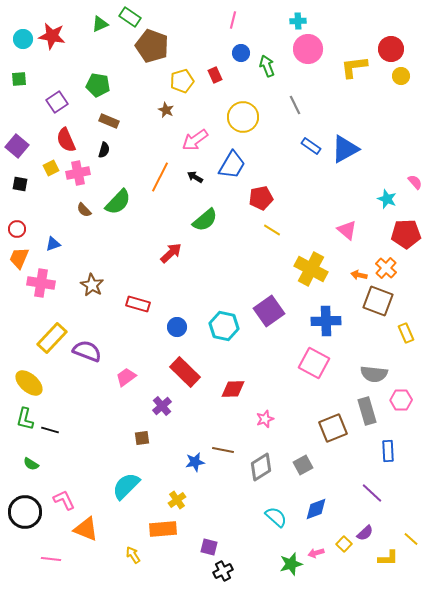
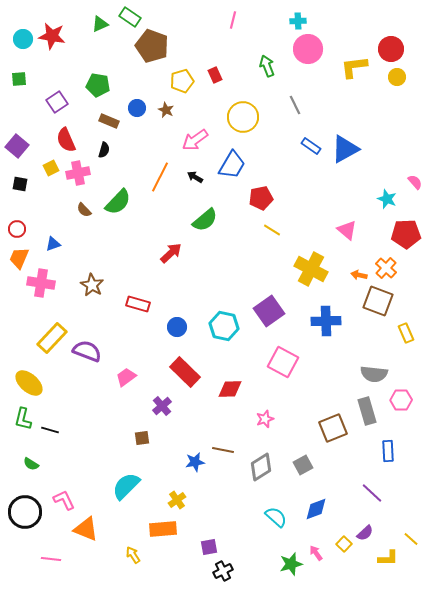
blue circle at (241, 53): moved 104 px left, 55 px down
yellow circle at (401, 76): moved 4 px left, 1 px down
pink square at (314, 363): moved 31 px left, 1 px up
red diamond at (233, 389): moved 3 px left
green L-shape at (25, 419): moved 2 px left
purple square at (209, 547): rotated 24 degrees counterclockwise
pink arrow at (316, 553): rotated 70 degrees clockwise
